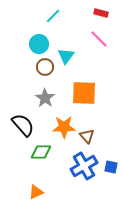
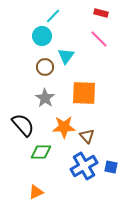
cyan circle: moved 3 px right, 8 px up
